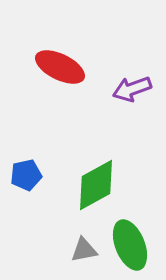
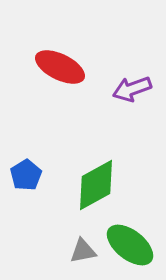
blue pentagon: rotated 20 degrees counterclockwise
green ellipse: rotated 30 degrees counterclockwise
gray triangle: moved 1 px left, 1 px down
